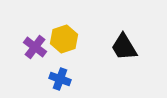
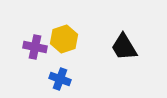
purple cross: rotated 25 degrees counterclockwise
